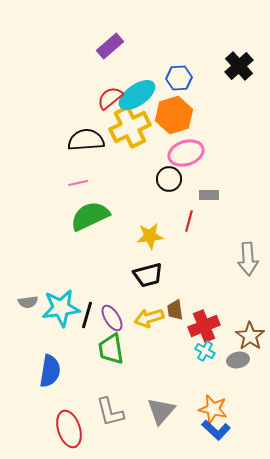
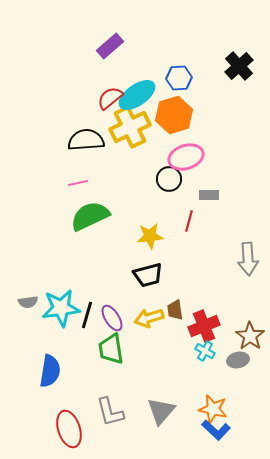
pink ellipse: moved 4 px down
